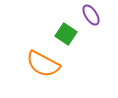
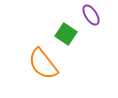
orange semicircle: rotated 24 degrees clockwise
